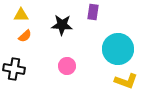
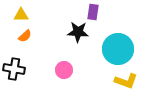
black star: moved 16 px right, 7 px down
pink circle: moved 3 px left, 4 px down
